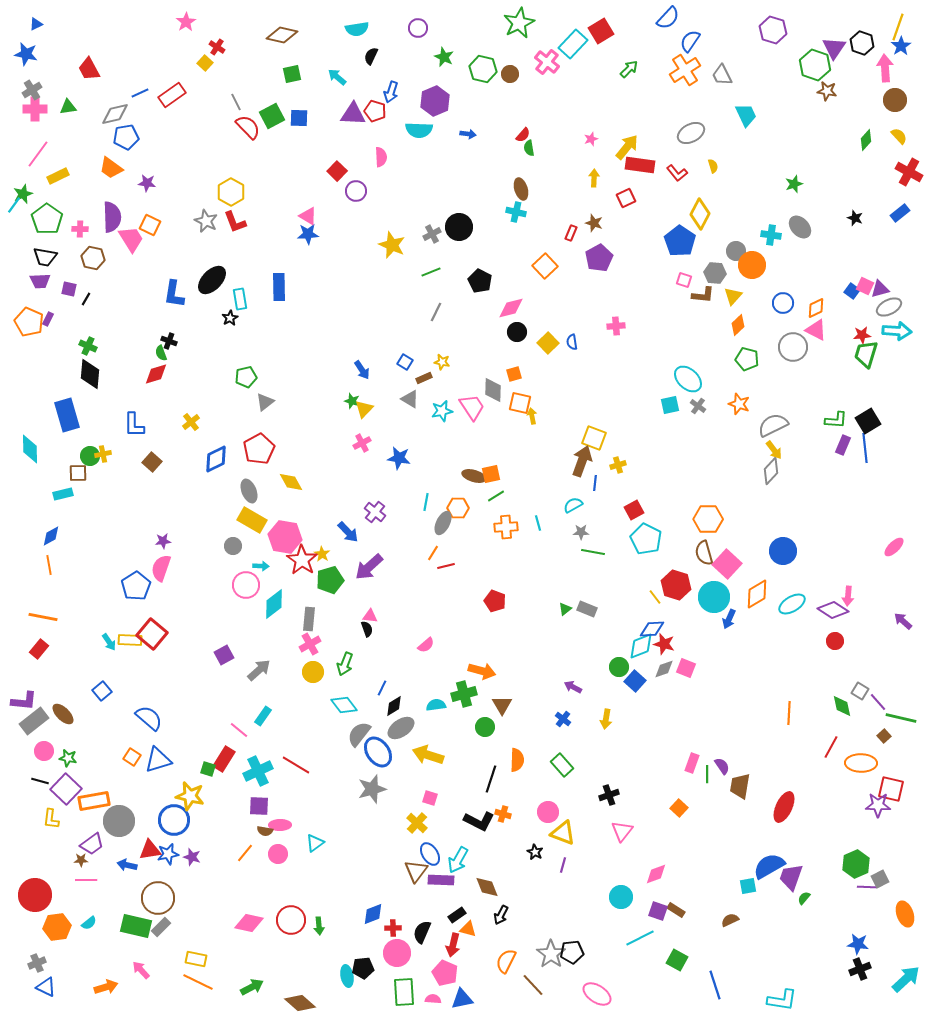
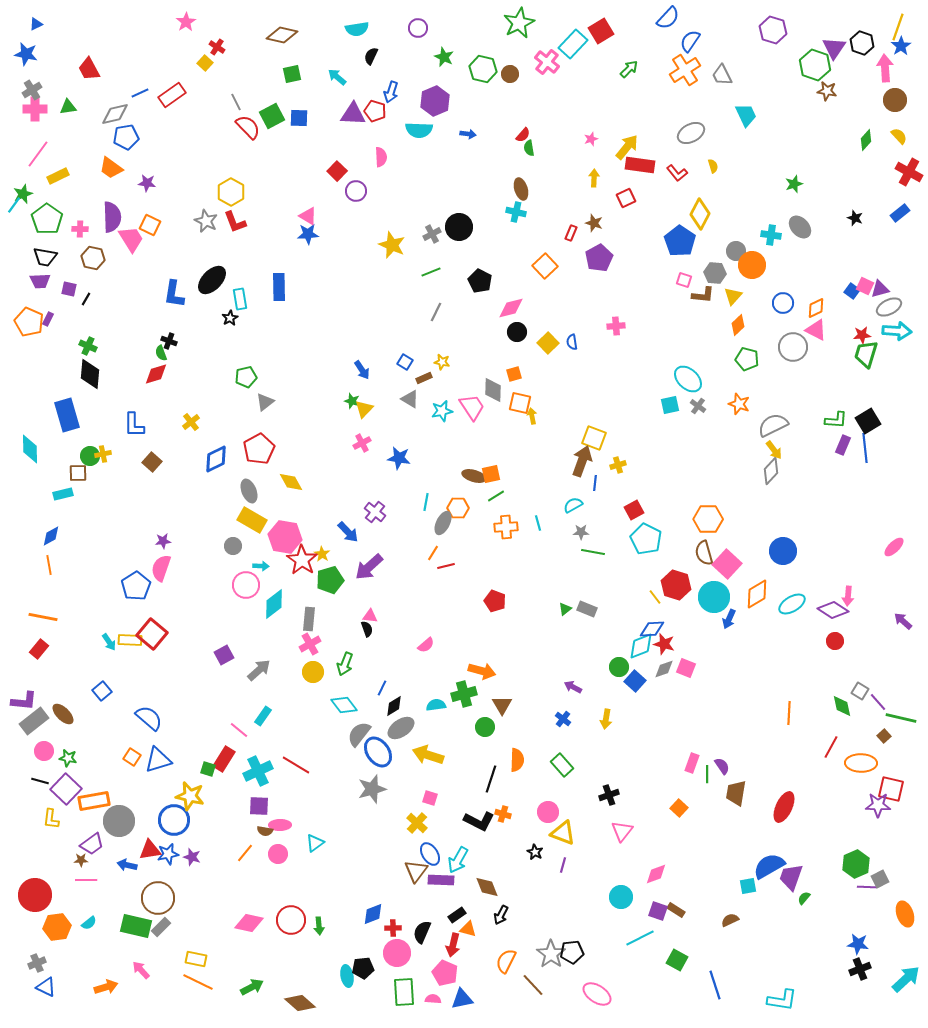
brown trapezoid at (740, 786): moved 4 px left, 7 px down
